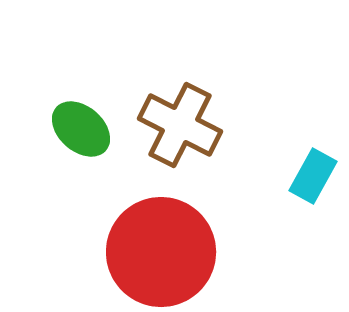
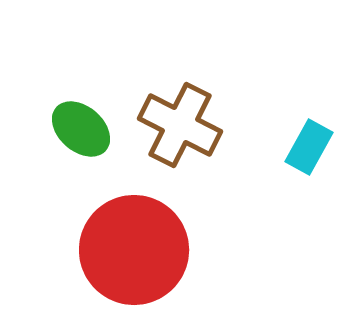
cyan rectangle: moved 4 px left, 29 px up
red circle: moved 27 px left, 2 px up
